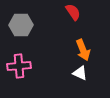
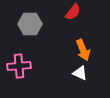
red semicircle: rotated 72 degrees clockwise
gray hexagon: moved 9 px right, 1 px up
